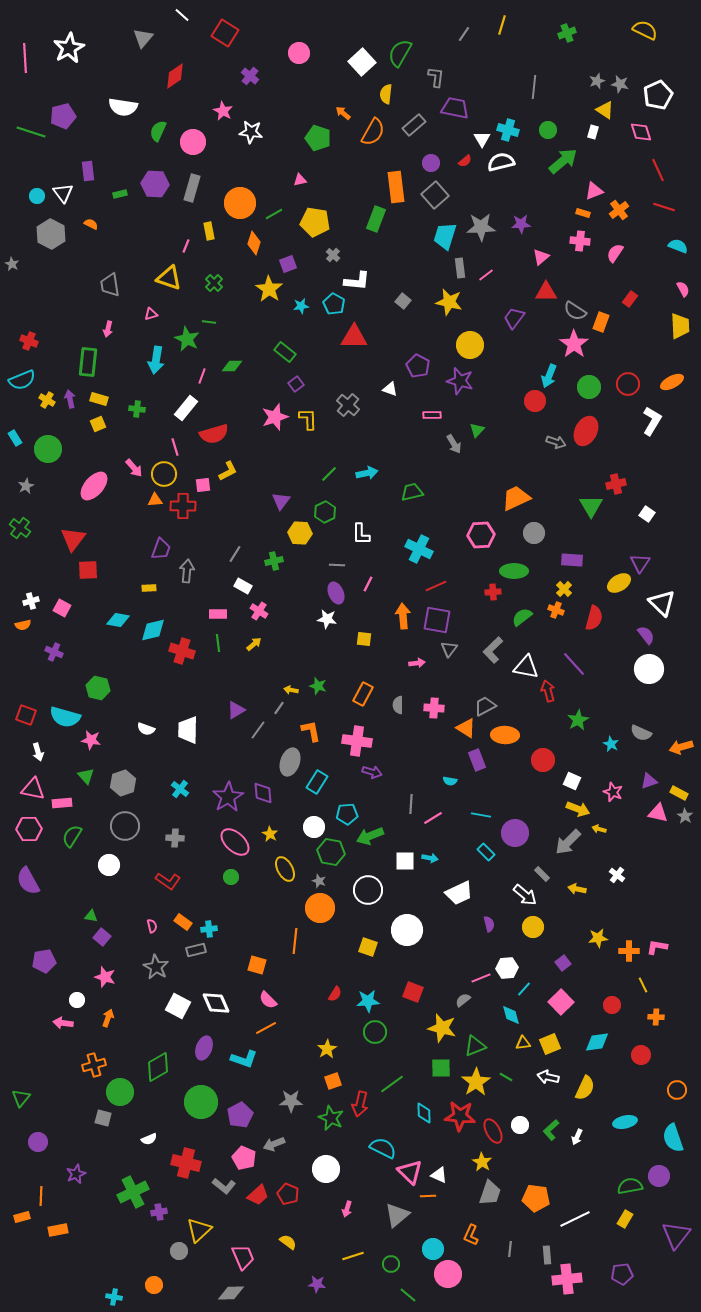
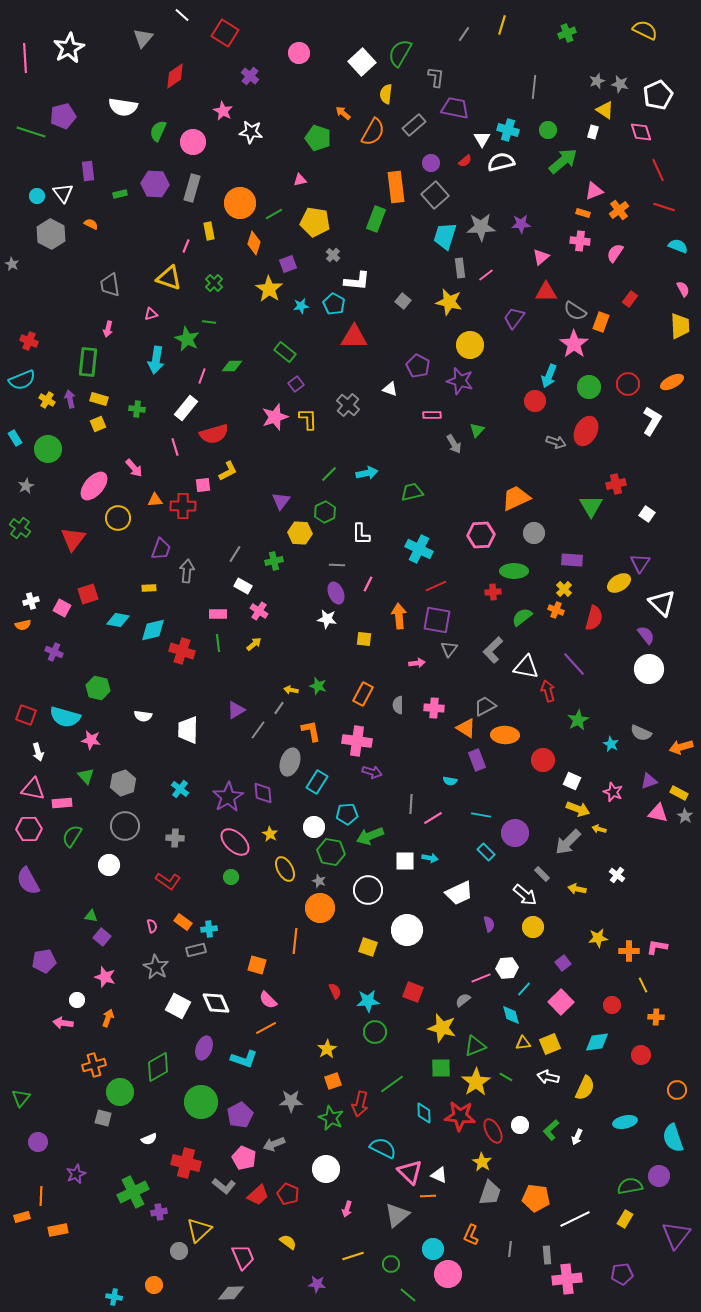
yellow circle at (164, 474): moved 46 px left, 44 px down
red square at (88, 570): moved 24 px down; rotated 15 degrees counterclockwise
orange arrow at (403, 616): moved 4 px left
white semicircle at (146, 729): moved 3 px left, 13 px up; rotated 12 degrees counterclockwise
red semicircle at (335, 994): moved 3 px up; rotated 56 degrees counterclockwise
